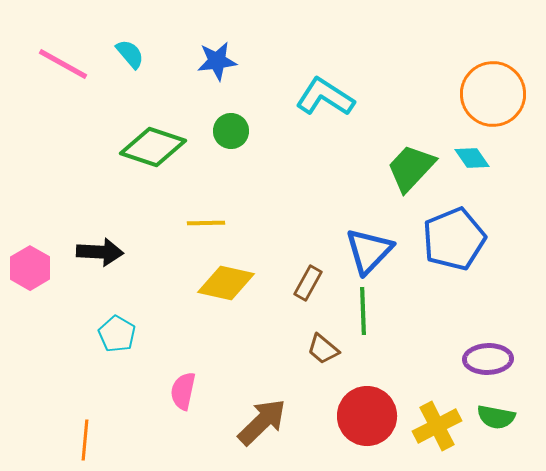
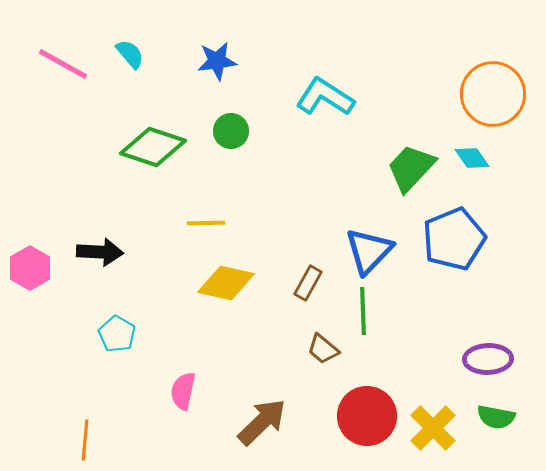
yellow cross: moved 4 px left, 2 px down; rotated 18 degrees counterclockwise
